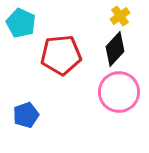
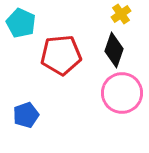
yellow cross: moved 1 px right, 2 px up
black diamond: moved 1 px left, 1 px down; rotated 24 degrees counterclockwise
pink circle: moved 3 px right, 1 px down
